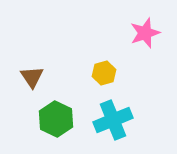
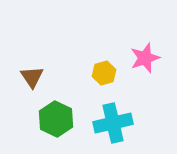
pink star: moved 25 px down
cyan cross: moved 3 px down; rotated 9 degrees clockwise
